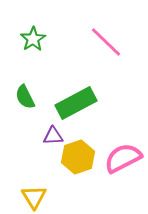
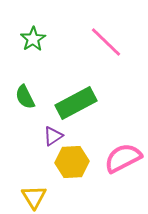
purple triangle: rotated 30 degrees counterclockwise
yellow hexagon: moved 6 px left, 5 px down; rotated 16 degrees clockwise
